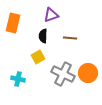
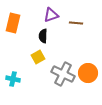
brown line: moved 6 px right, 15 px up
cyan cross: moved 5 px left
